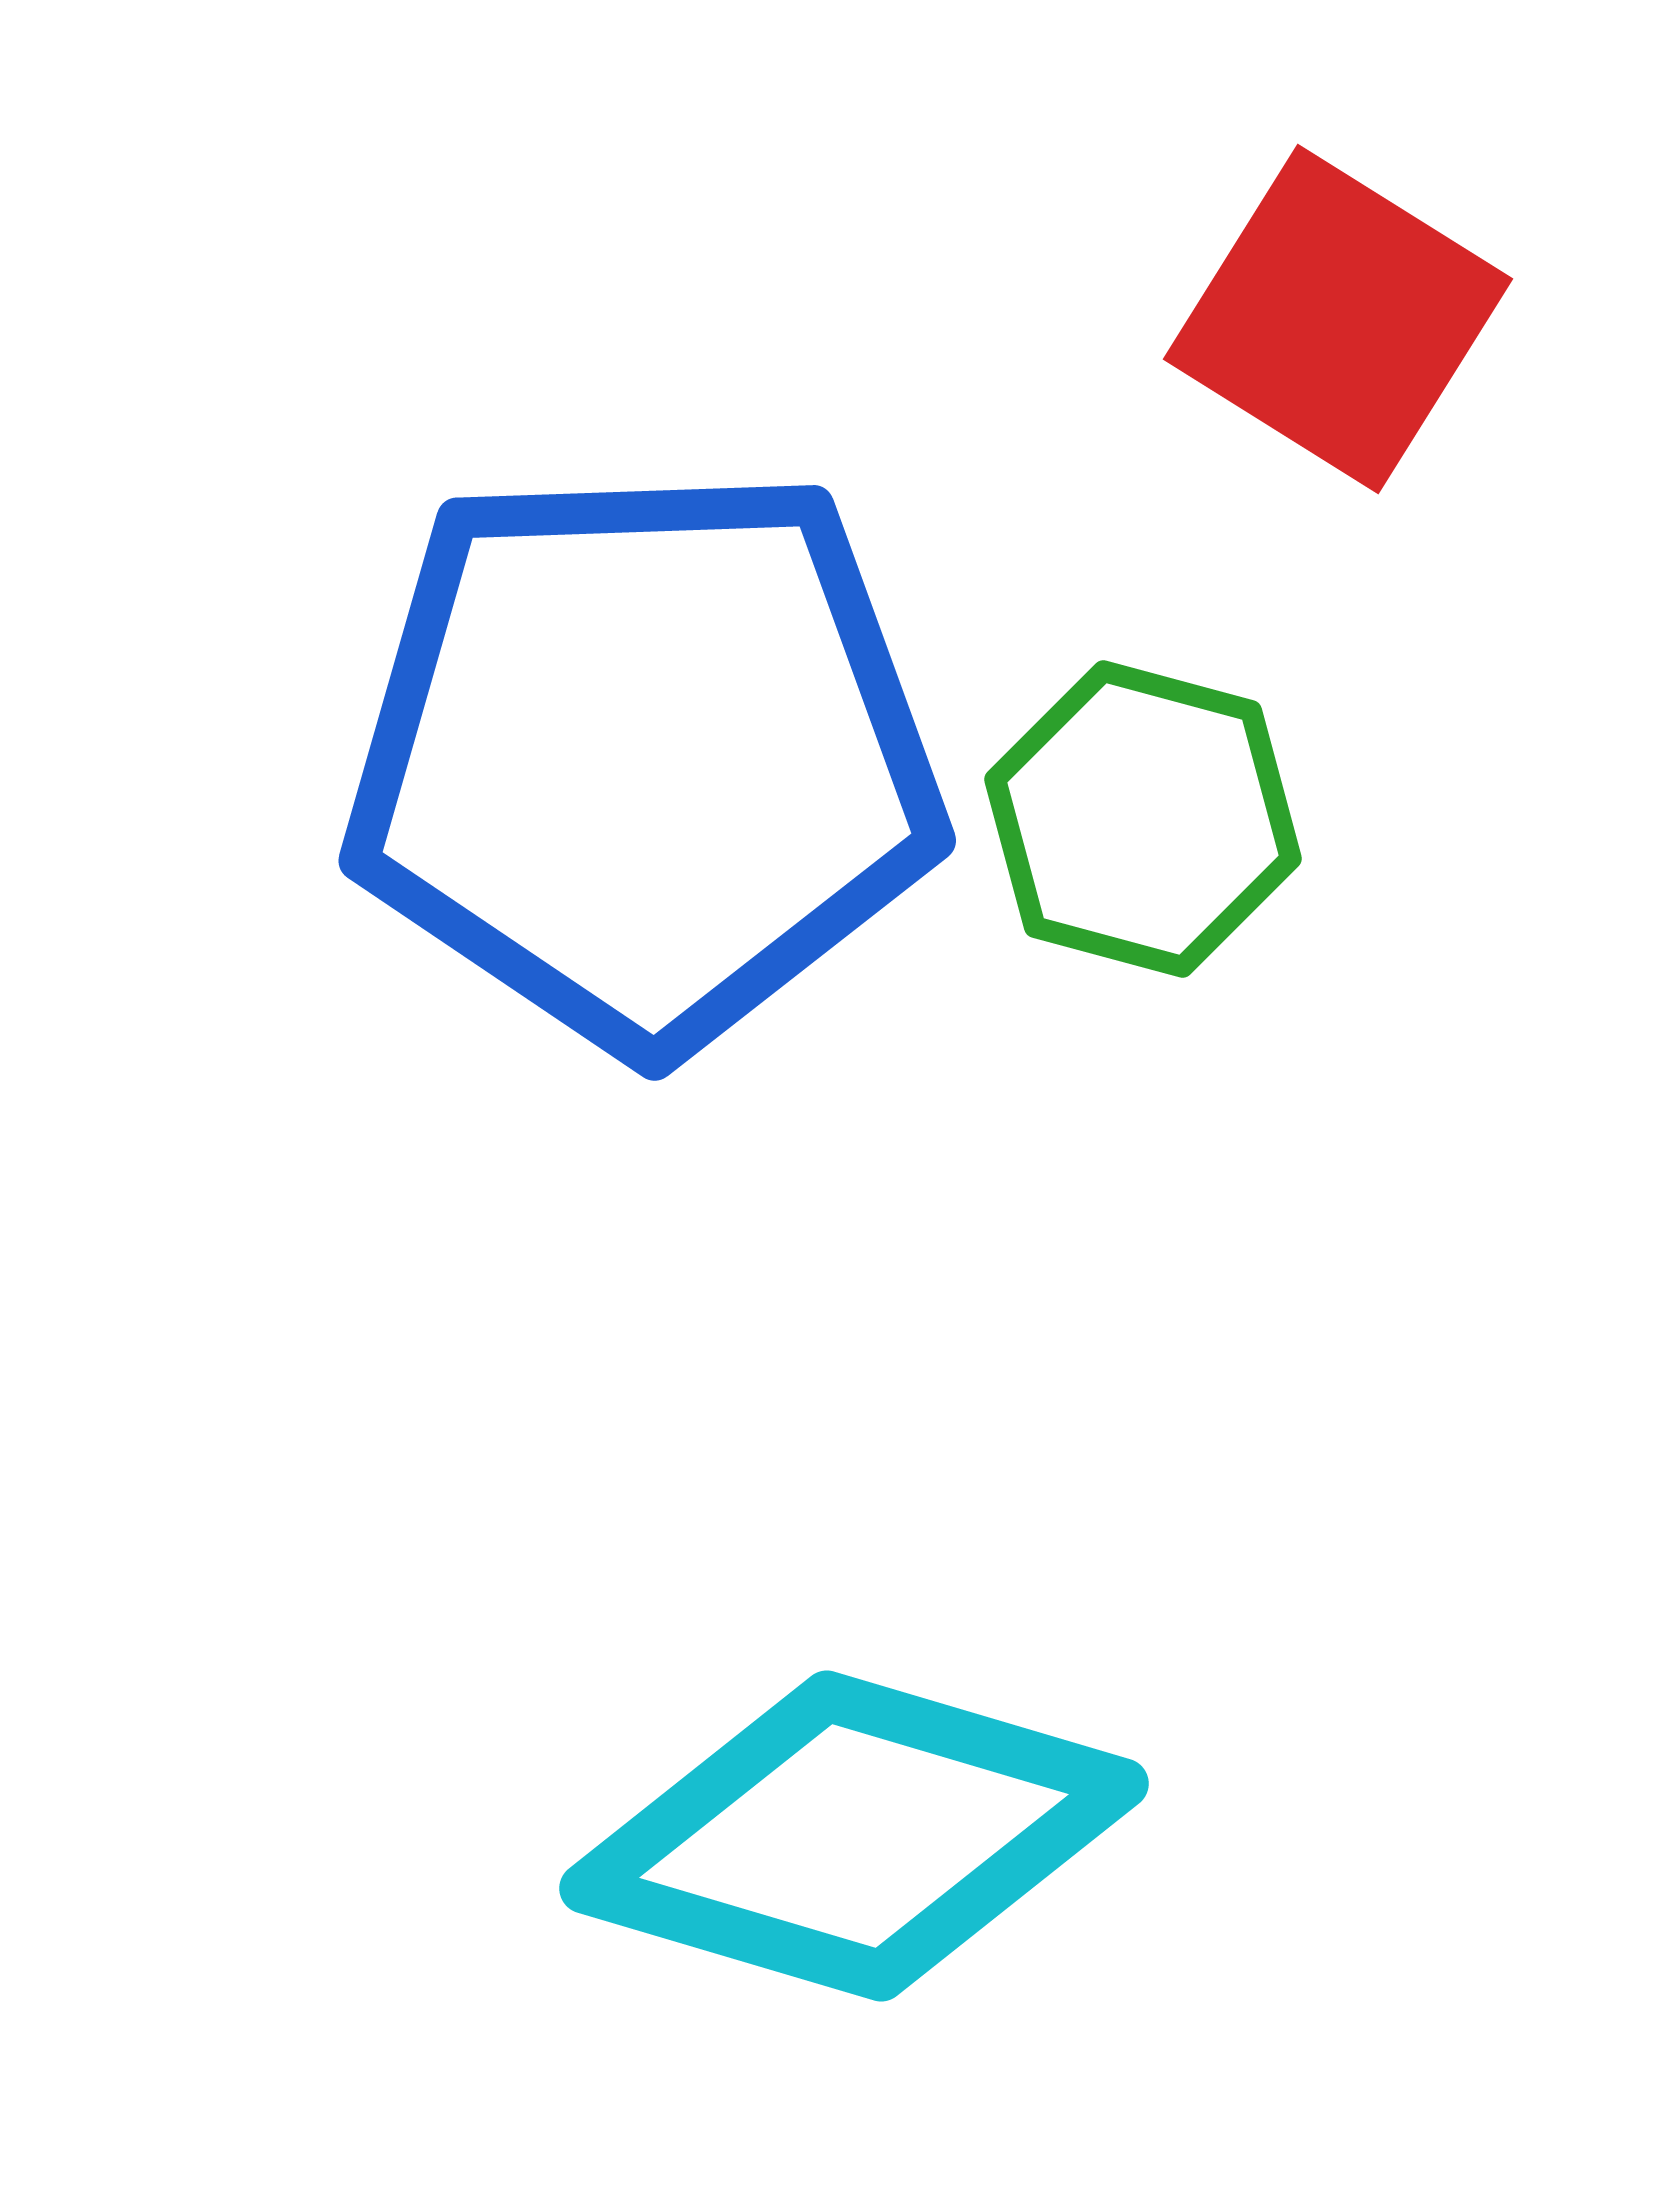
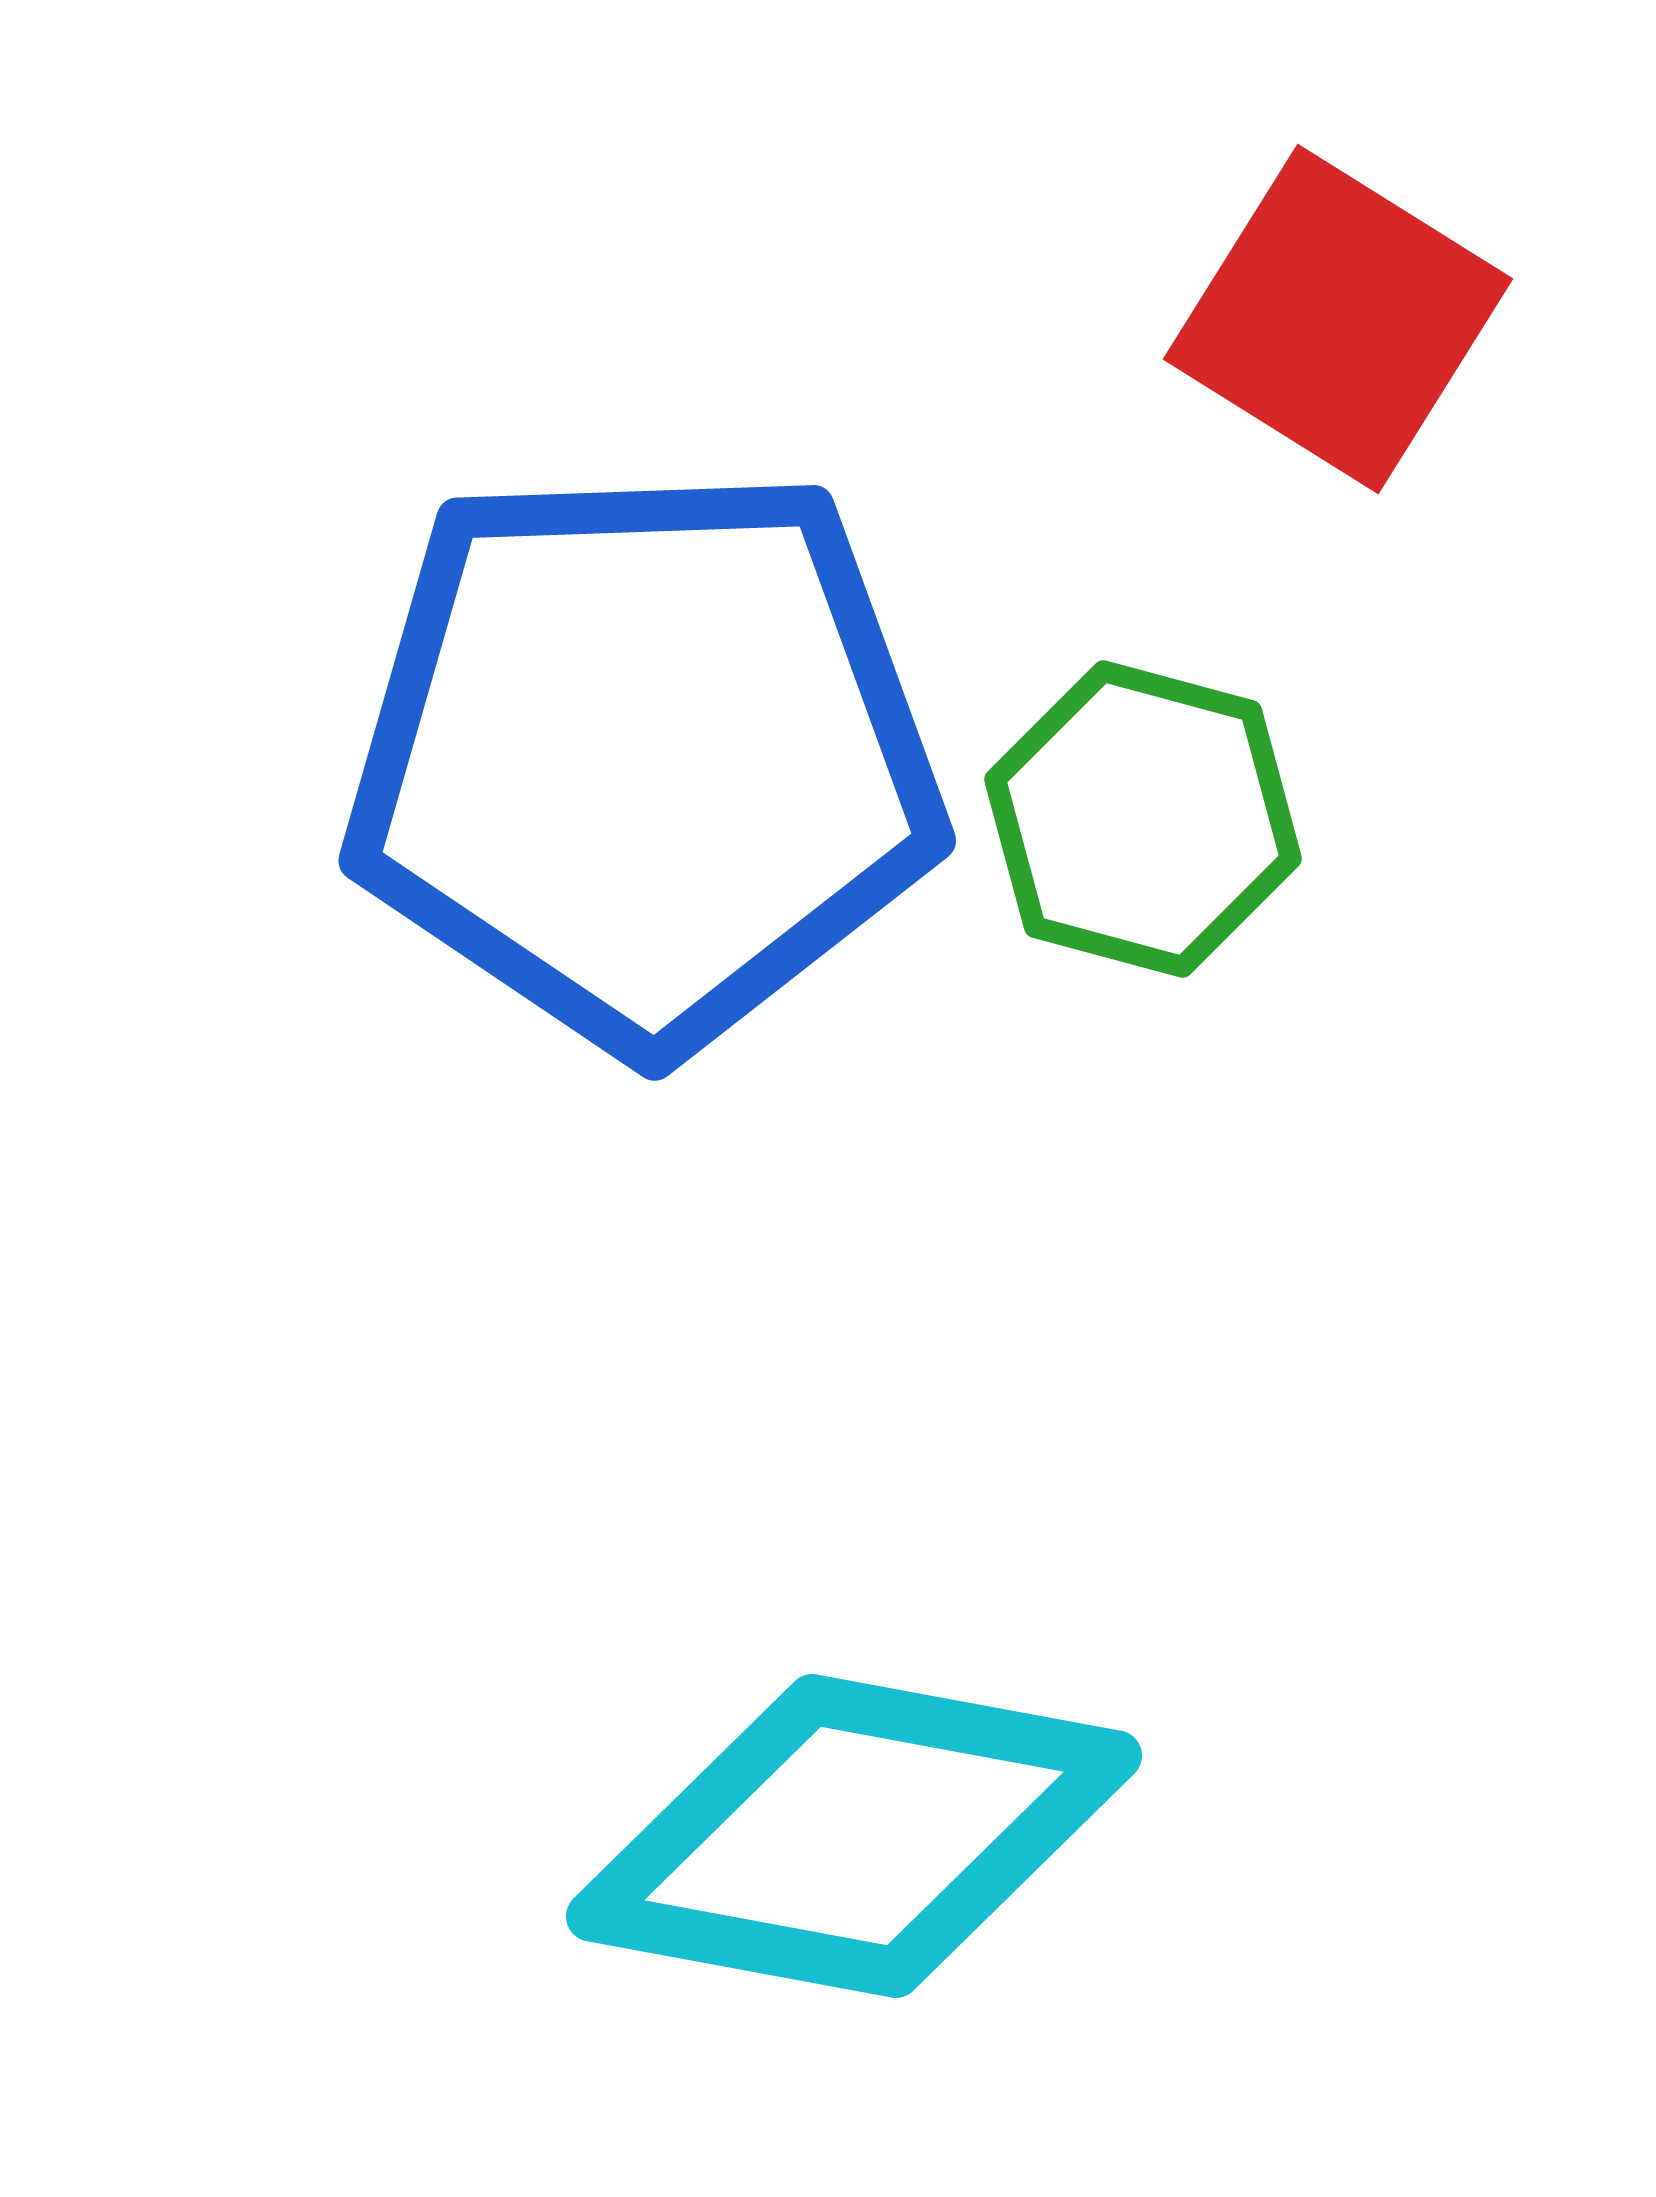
cyan diamond: rotated 6 degrees counterclockwise
